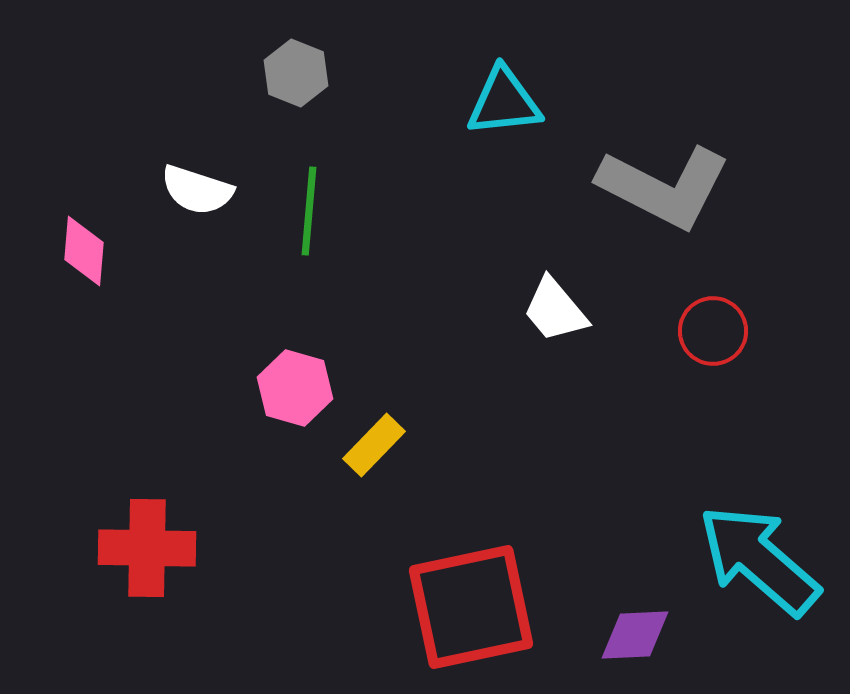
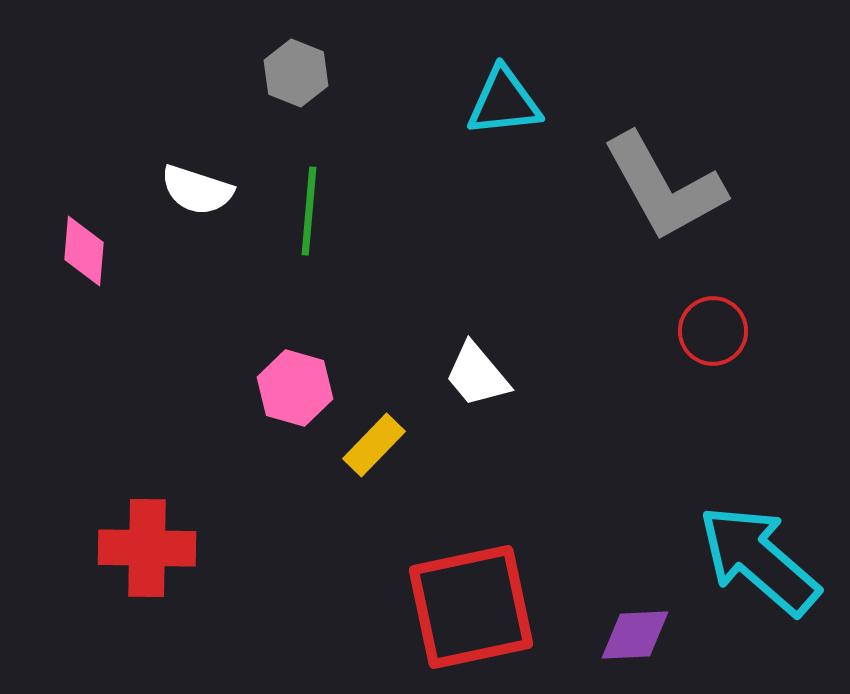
gray L-shape: rotated 34 degrees clockwise
white trapezoid: moved 78 px left, 65 px down
